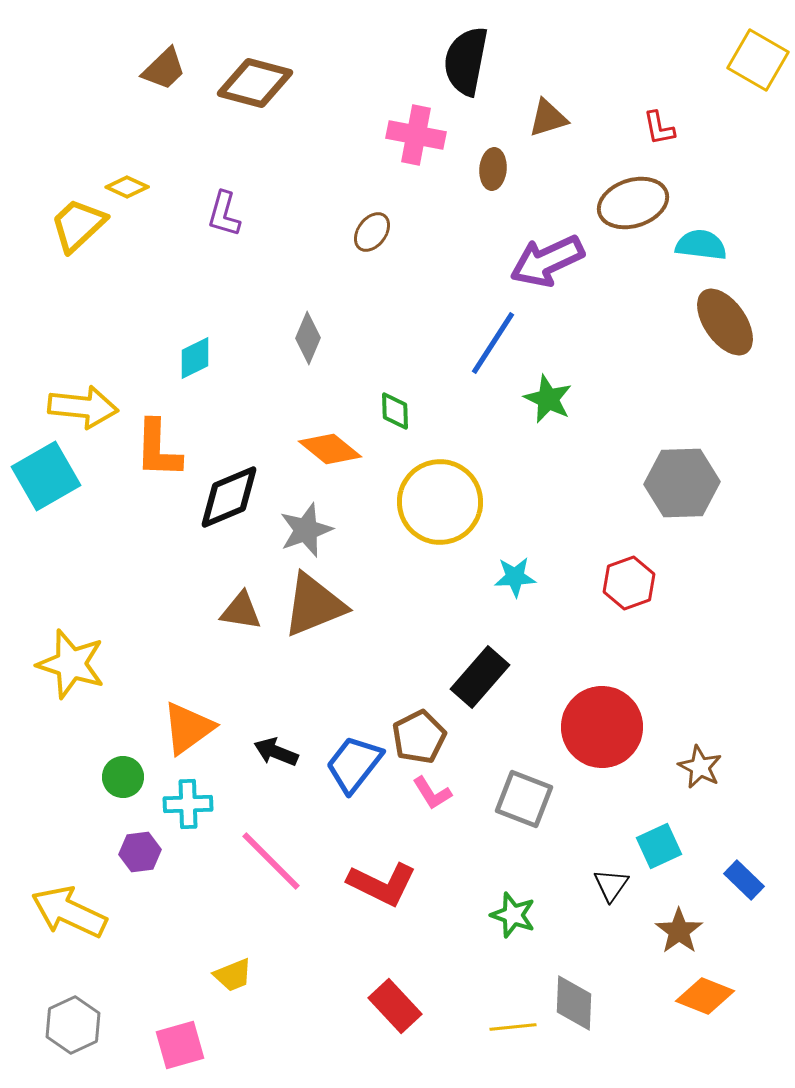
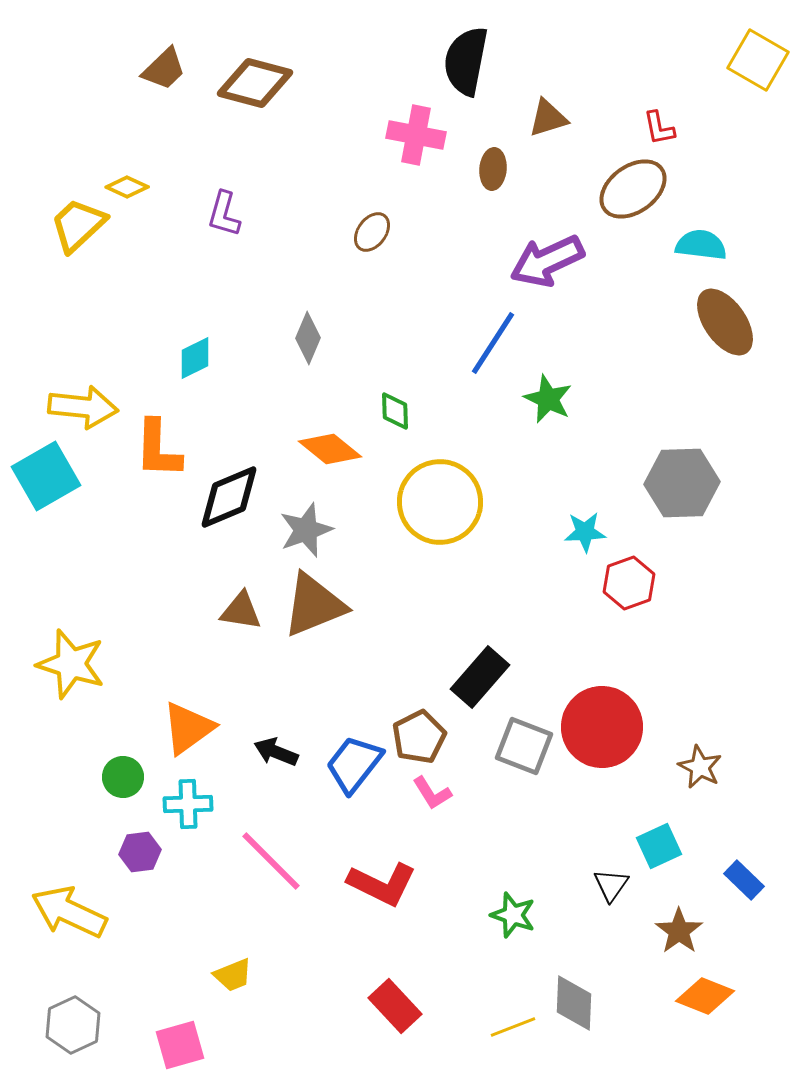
brown ellipse at (633, 203): moved 14 px up; rotated 18 degrees counterclockwise
cyan star at (515, 577): moved 70 px right, 45 px up
gray square at (524, 799): moved 53 px up
yellow line at (513, 1027): rotated 15 degrees counterclockwise
